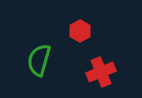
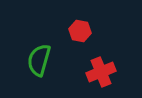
red hexagon: rotated 20 degrees counterclockwise
